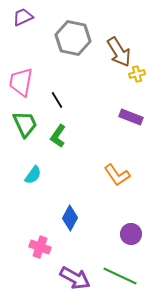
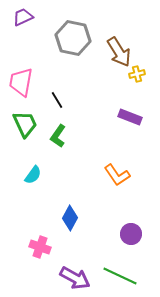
purple rectangle: moved 1 px left
